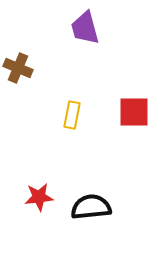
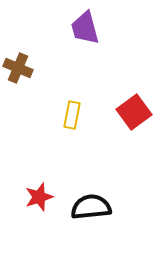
red square: rotated 36 degrees counterclockwise
red star: rotated 12 degrees counterclockwise
